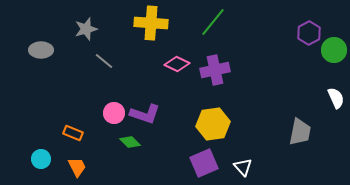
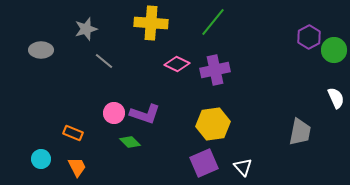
purple hexagon: moved 4 px down
